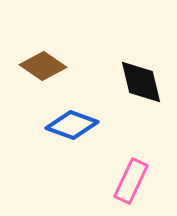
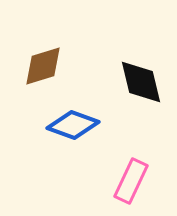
brown diamond: rotated 51 degrees counterclockwise
blue diamond: moved 1 px right
